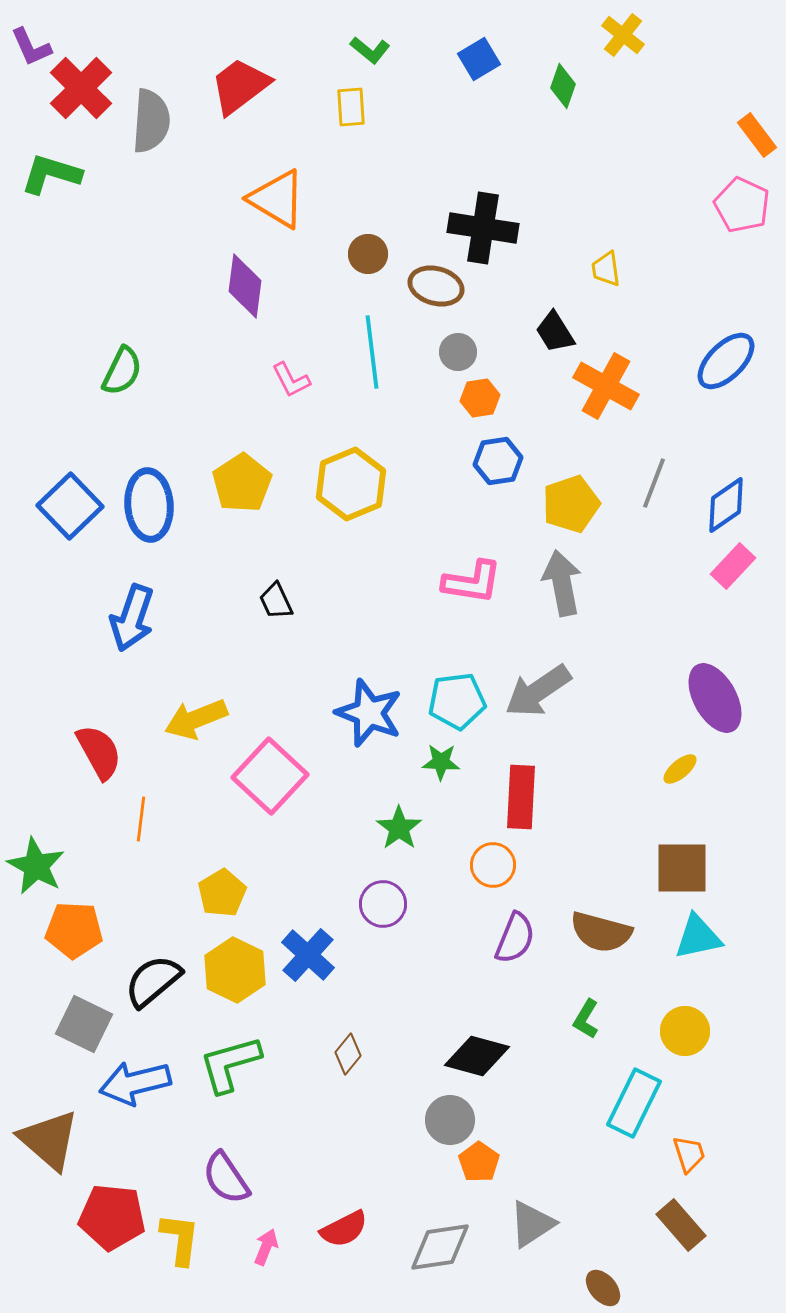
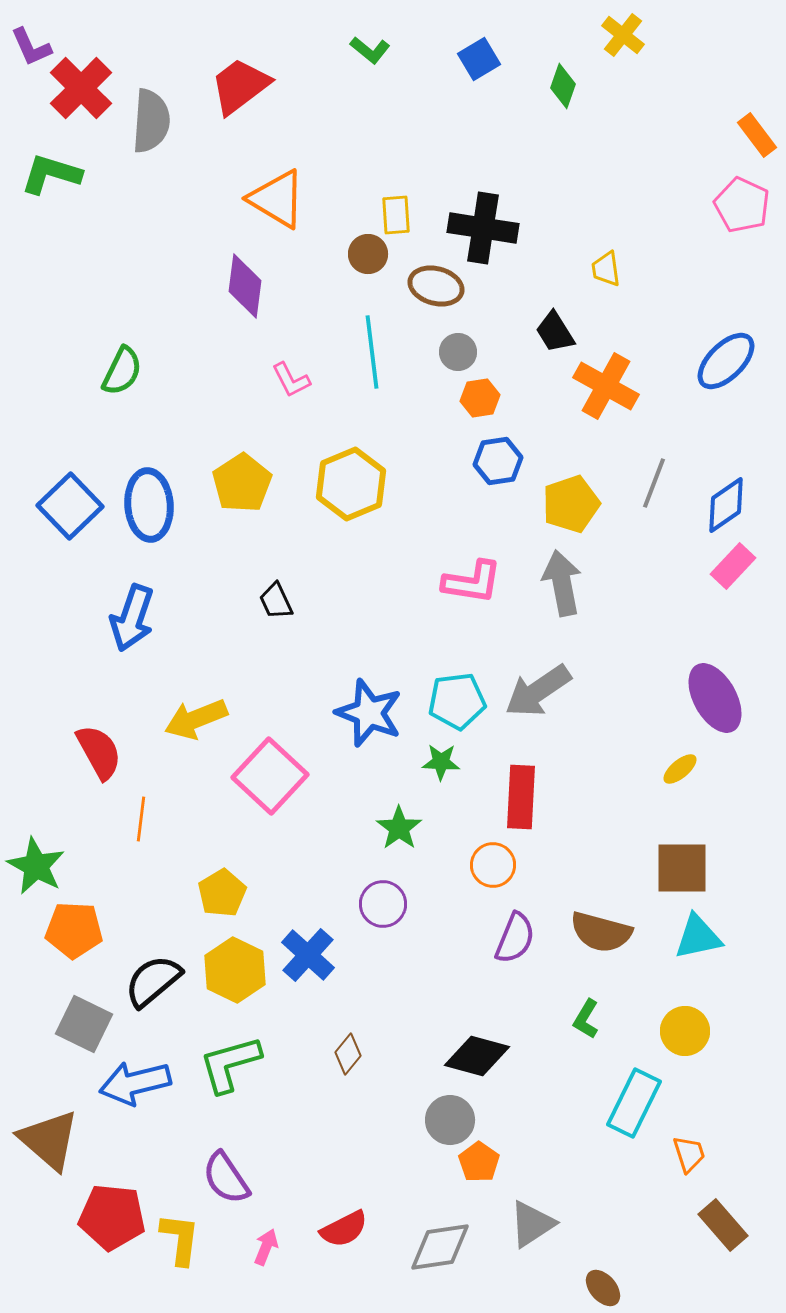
yellow rectangle at (351, 107): moved 45 px right, 108 px down
brown rectangle at (681, 1225): moved 42 px right
